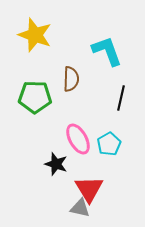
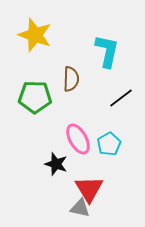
cyan L-shape: rotated 32 degrees clockwise
black line: rotated 40 degrees clockwise
